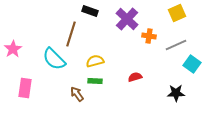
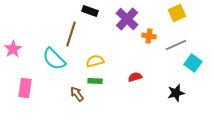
cyan square: moved 1 px right, 1 px up
black star: rotated 12 degrees counterclockwise
